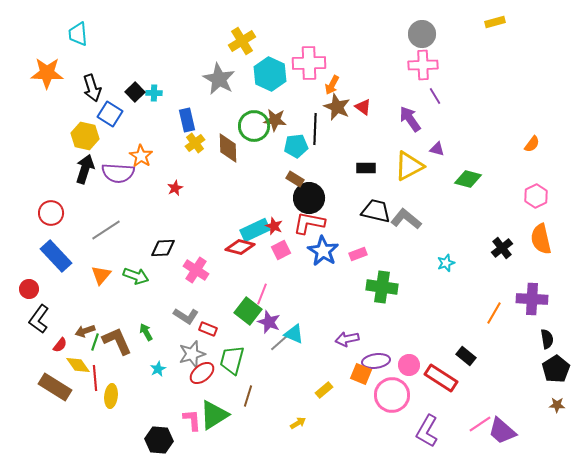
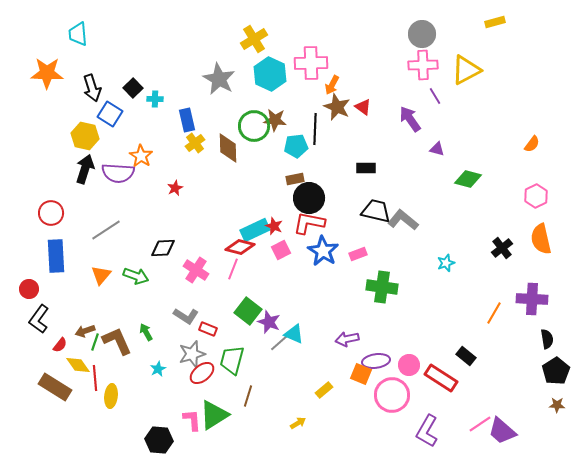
yellow cross at (242, 41): moved 12 px right, 2 px up
pink cross at (309, 63): moved 2 px right
black square at (135, 92): moved 2 px left, 4 px up
cyan cross at (154, 93): moved 1 px right, 6 px down
yellow triangle at (409, 166): moved 57 px right, 96 px up
brown rectangle at (295, 179): rotated 42 degrees counterclockwise
gray L-shape at (406, 219): moved 3 px left, 1 px down
blue rectangle at (56, 256): rotated 40 degrees clockwise
pink line at (262, 294): moved 29 px left, 25 px up
black pentagon at (556, 369): moved 2 px down
